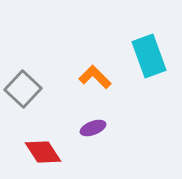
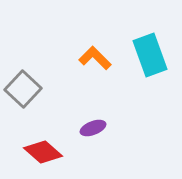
cyan rectangle: moved 1 px right, 1 px up
orange L-shape: moved 19 px up
red diamond: rotated 15 degrees counterclockwise
